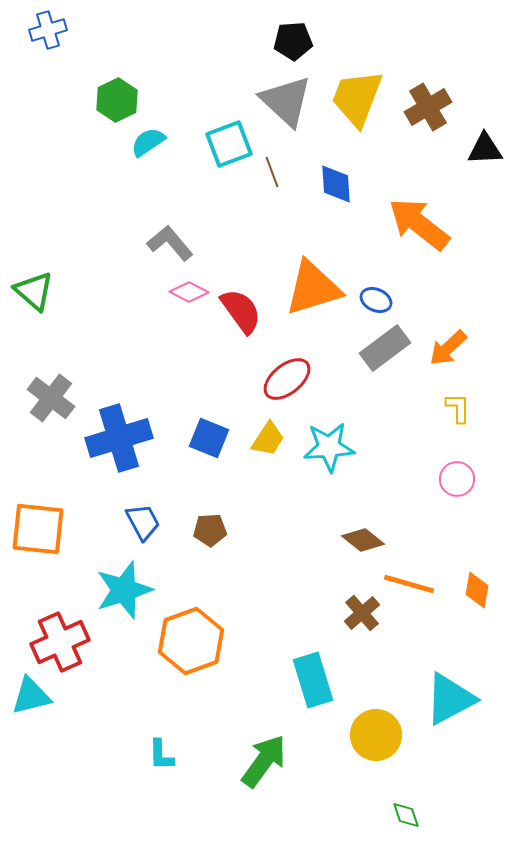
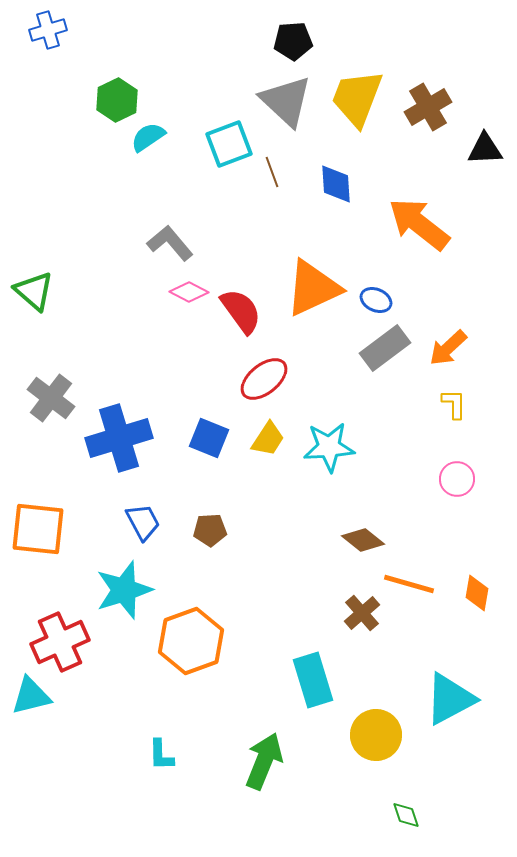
cyan semicircle at (148, 142): moved 5 px up
orange triangle at (313, 288): rotated 8 degrees counterclockwise
red ellipse at (287, 379): moved 23 px left
yellow L-shape at (458, 408): moved 4 px left, 4 px up
orange diamond at (477, 590): moved 3 px down
green arrow at (264, 761): rotated 14 degrees counterclockwise
